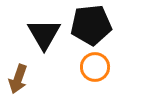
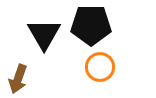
black pentagon: rotated 6 degrees clockwise
orange circle: moved 5 px right
